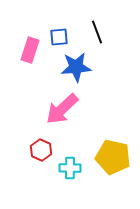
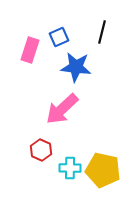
black line: moved 5 px right; rotated 35 degrees clockwise
blue square: rotated 18 degrees counterclockwise
blue star: rotated 12 degrees clockwise
yellow pentagon: moved 10 px left, 13 px down
